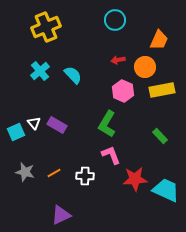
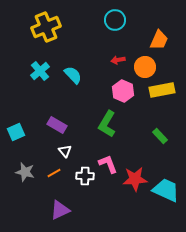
white triangle: moved 31 px right, 28 px down
pink L-shape: moved 3 px left, 9 px down
purple triangle: moved 1 px left, 5 px up
